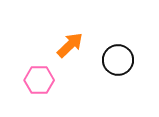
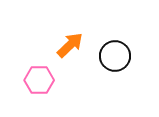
black circle: moved 3 px left, 4 px up
